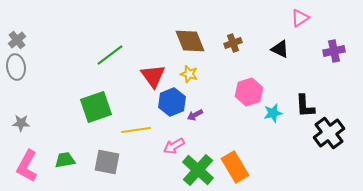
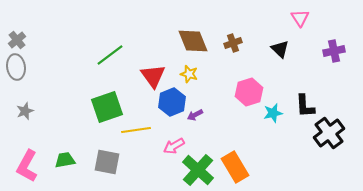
pink triangle: rotated 30 degrees counterclockwise
brown diamond: moved 3 px right
black triangle: rotated 18 degrees clockwise
green square: moved 11 px right
gray star: moved 4 px right, 12 px up; rotated 24 degrees counterclockwise
